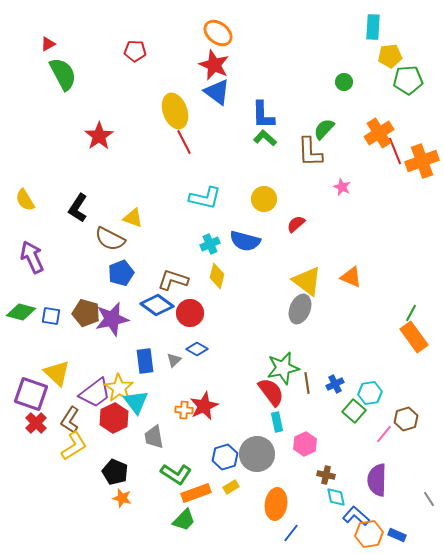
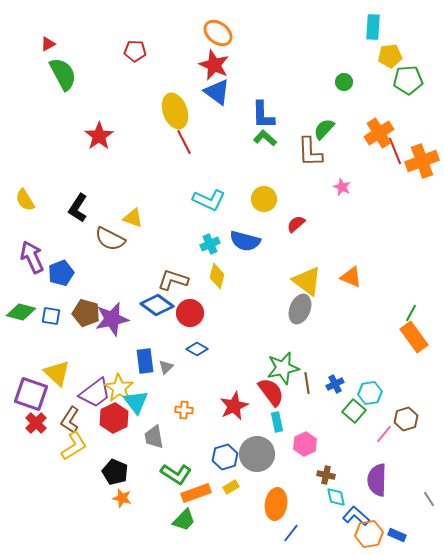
cyan L-shape at (205, 198): moved 4 px right, 2 px down; rotated 12 degrees clockwise
blue pentagon at (121, 273): moved 60 px left
gray triangle at (174, 360): moved 8 px left, 7 px down
red star at (204, 406): moved 30 px right
